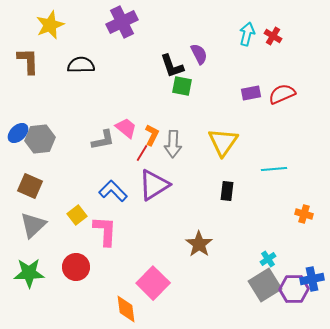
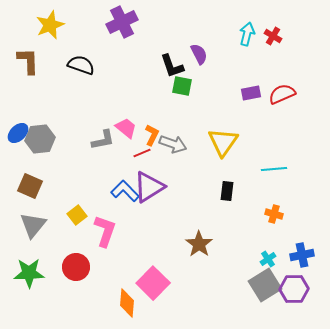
black semicircle: rotated 20 degrees clockwise
gray arrow: rotated 72 degrees counterclockwise
red line: rotated 36 degrees clockwise
purple triangle: moved 5 px left, 2 px down
blue L-shape: moved 12 px right
orange cross: moved 30 px left
gray triangle: rotated 8 degrees counterclockwise
pink L-shape: rotated 16 degrees clockwise
blue cross: moved 10 px left, 24 px up
orange diamond: moved 1 px right, 6 px up; rotated 12 degrees clockwise
